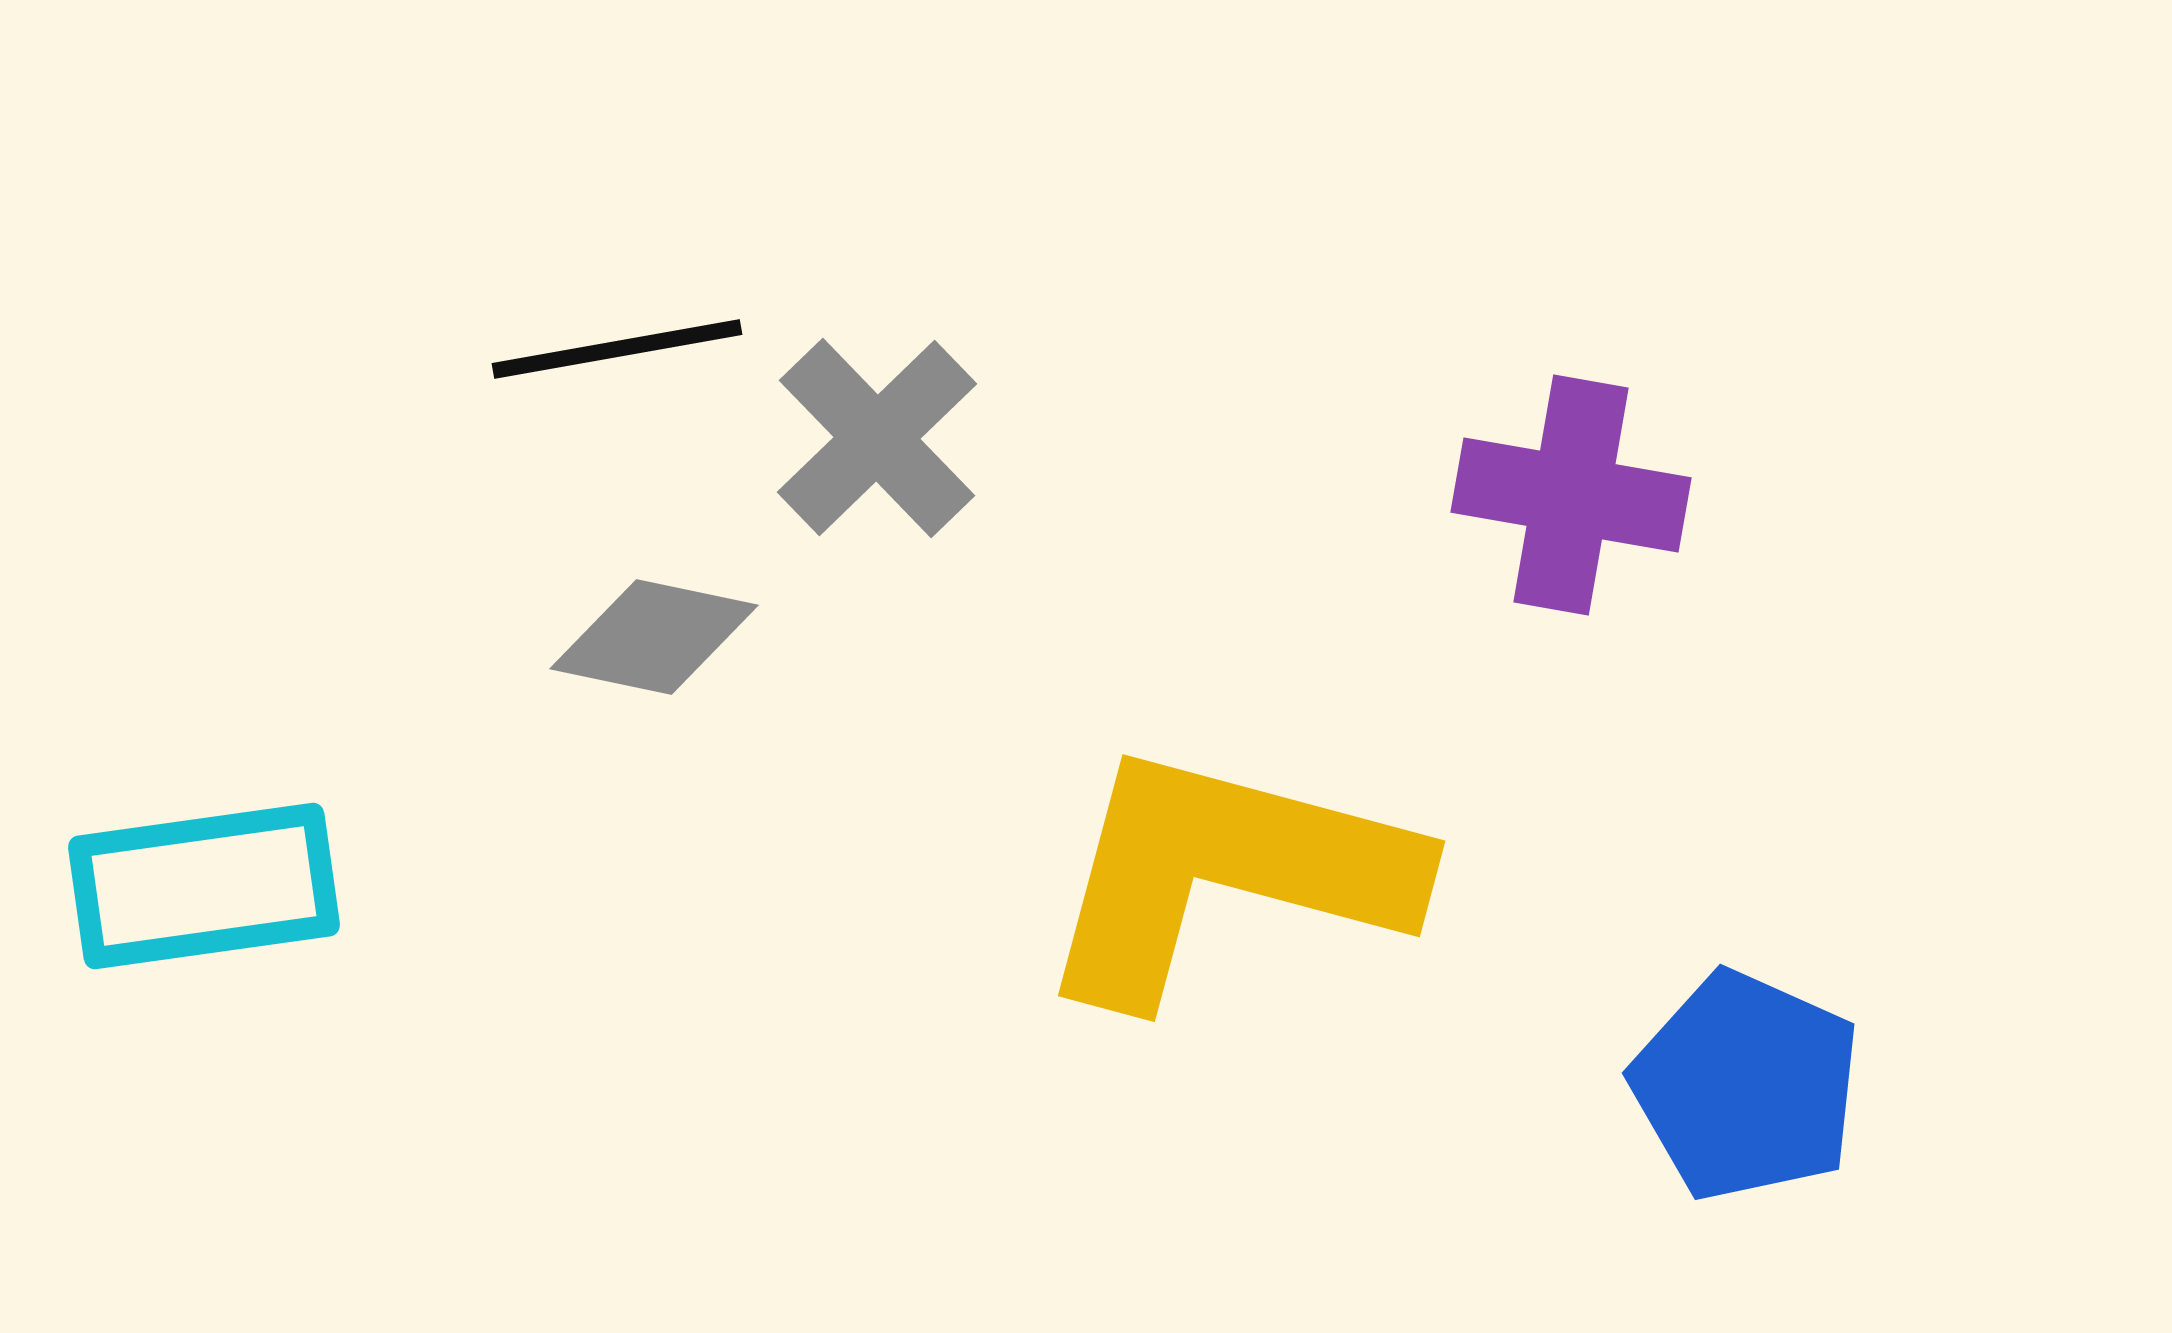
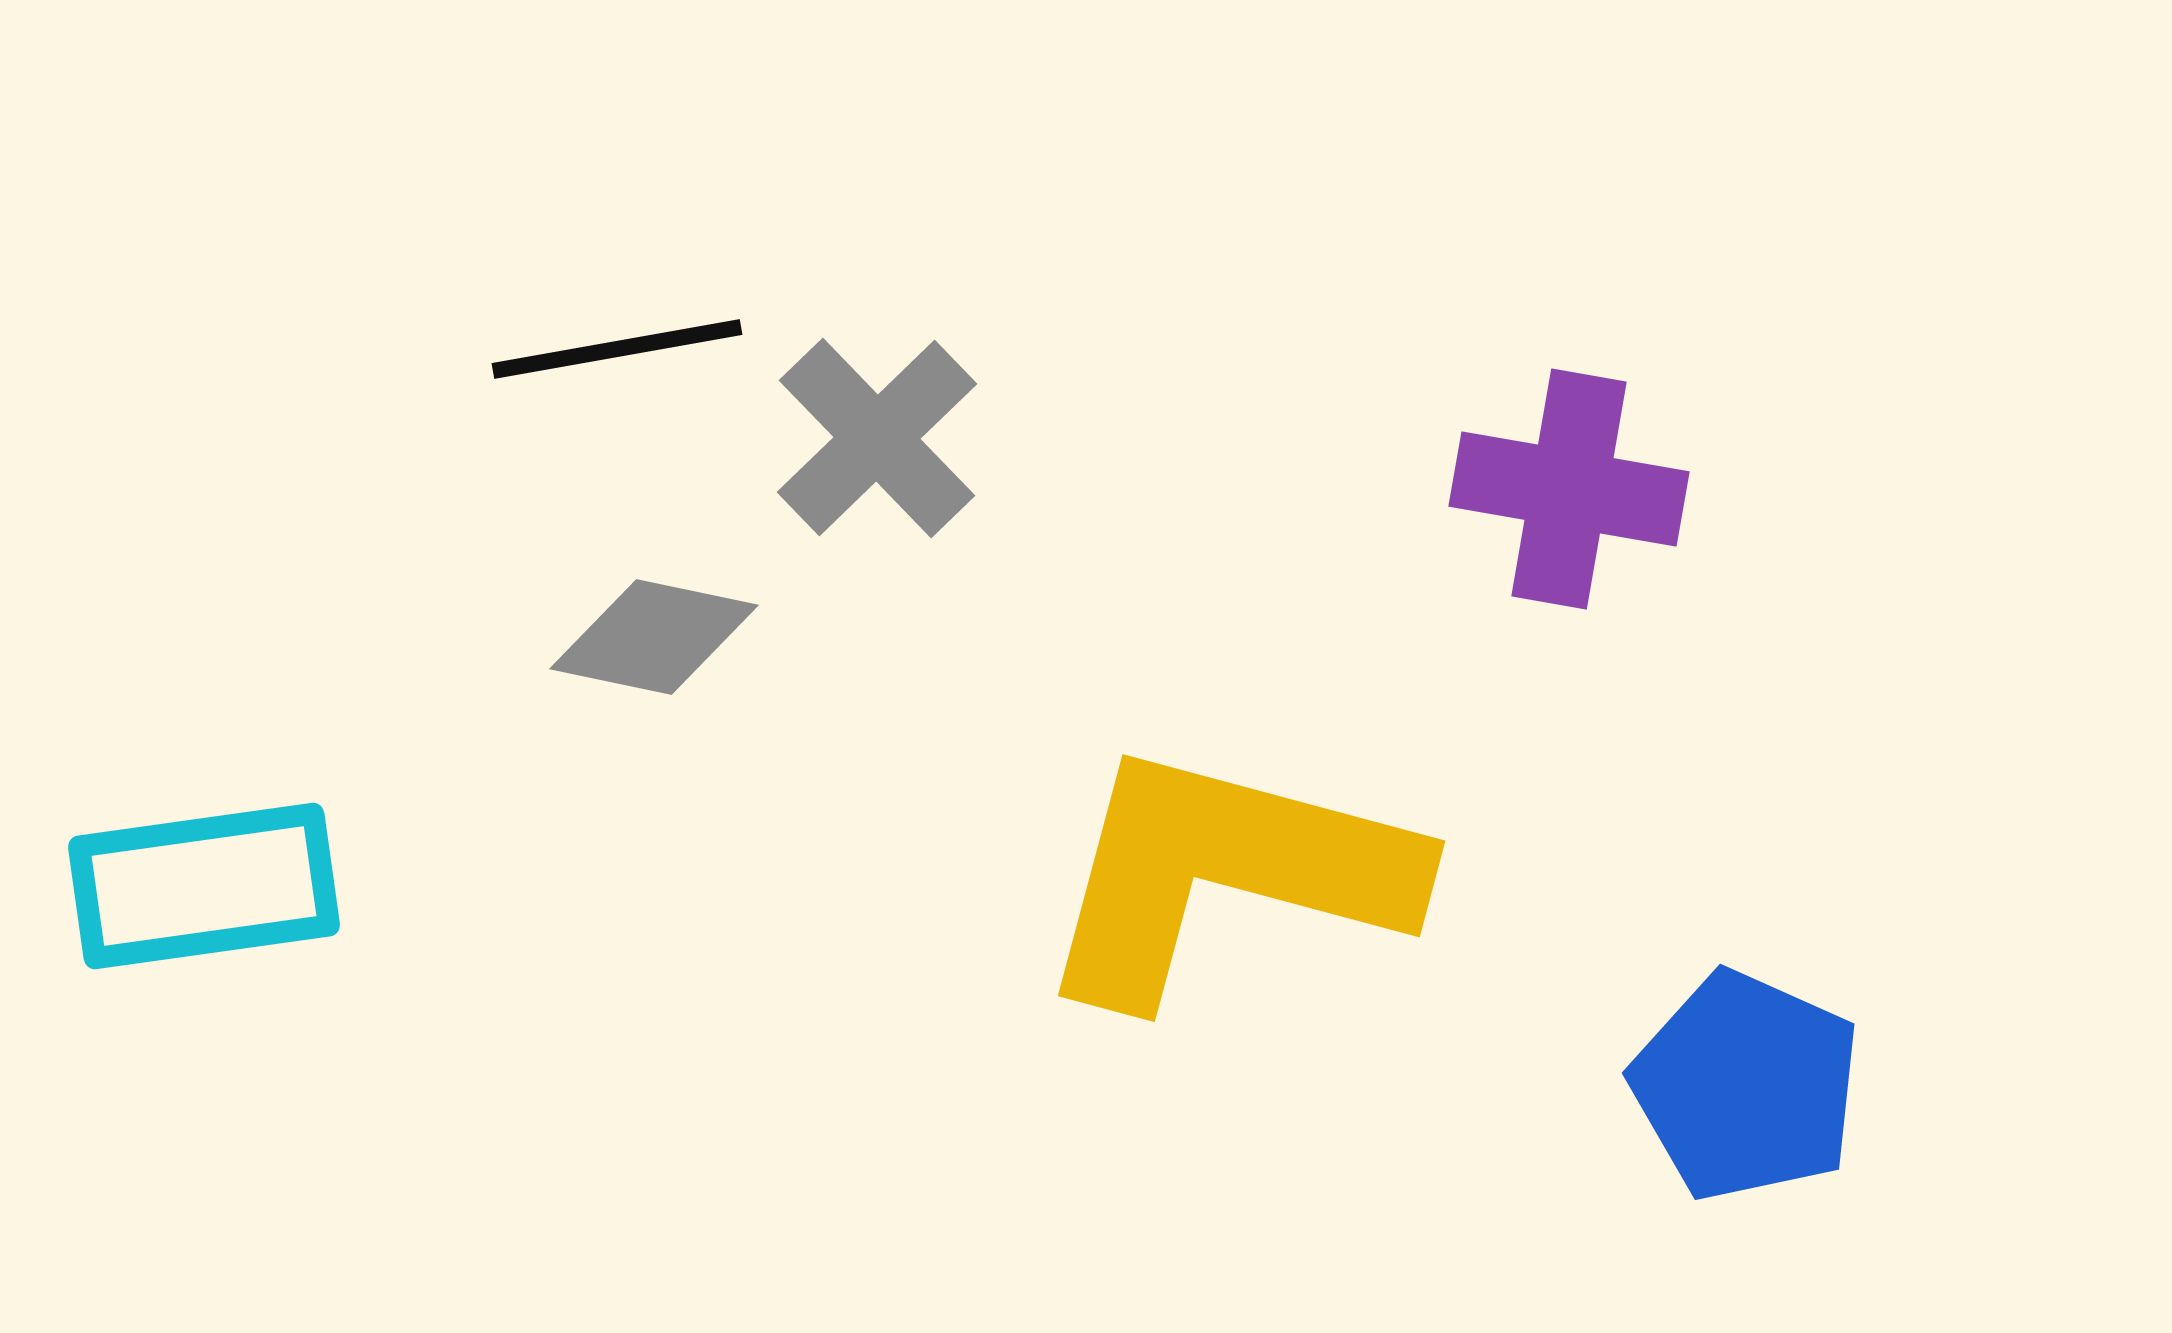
purple cross: moved 2 px left, 6 px up
